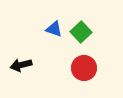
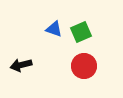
green square: rotated 20 degrees clockwise
red circle: moved 2 px up
